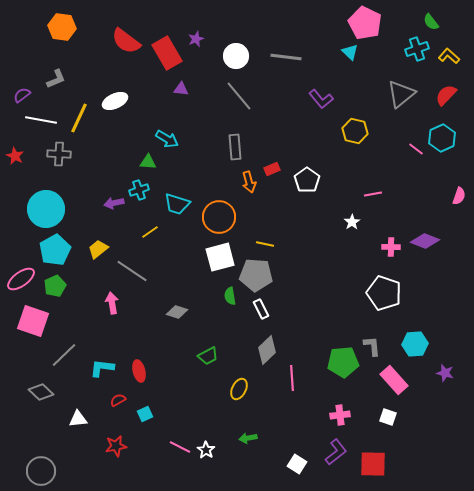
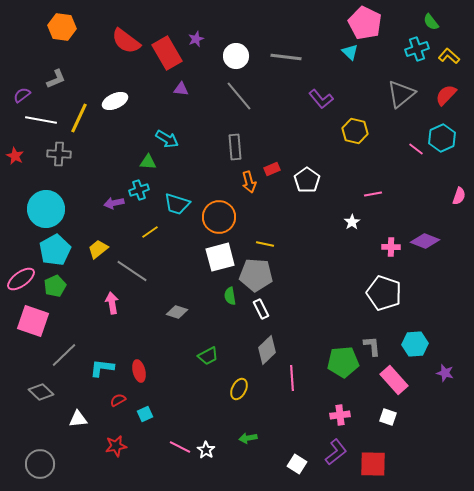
gray circle at (41, 471): moved 1 px left, 7 px up
